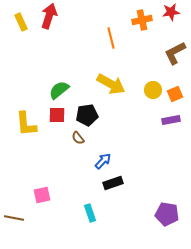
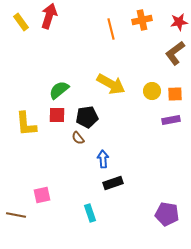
red star: moved 8 px right, 10 px down
yellow rectangle: rotated 12 degrees counterclockwise
orange line: moved 9 px up
brown L-shape: rotated 10 degrees counterclockwise
yellow circle: moved 1 px left, 1 px down
orange square: rotated 21 degrees clockwise
black pentagon: moved 2 px down
blue arrow: moved 2 px up; rotated 48 degrees counterclockwise
brown line: moved 2 px right, 3 px up
